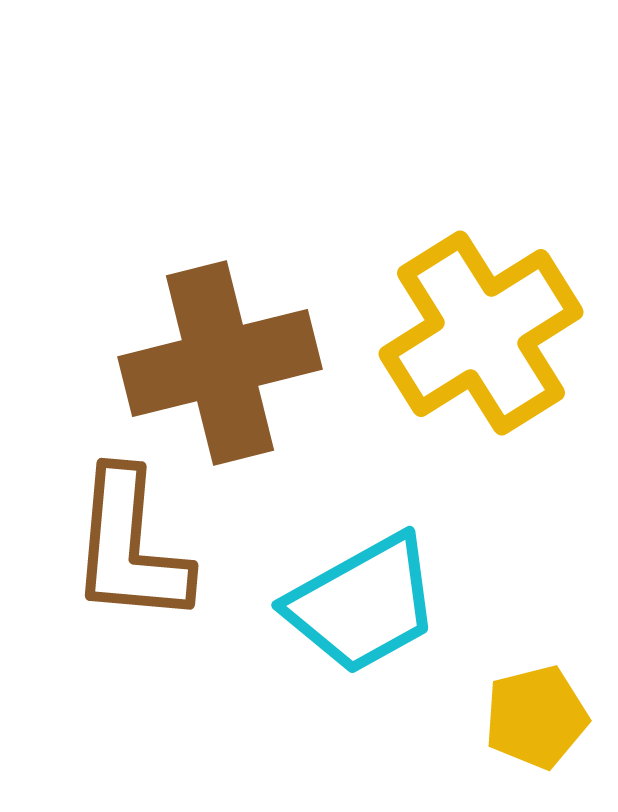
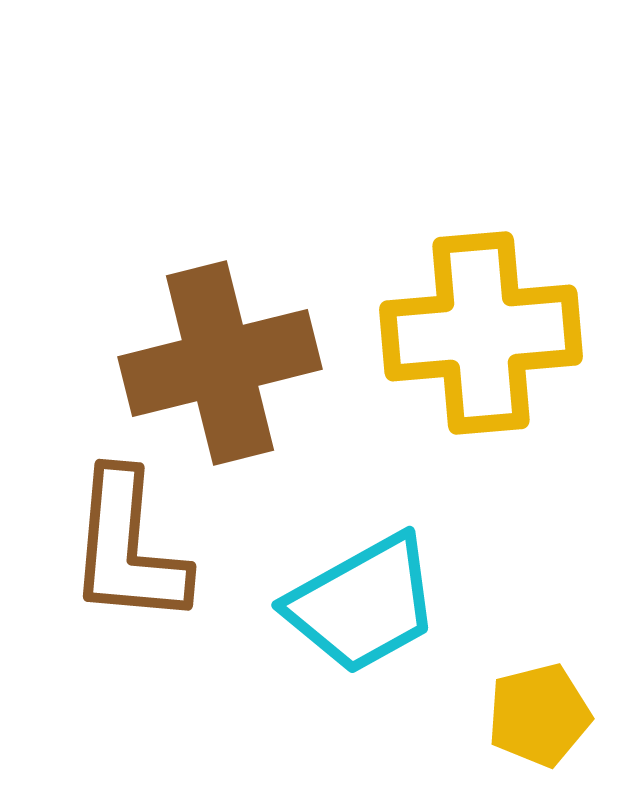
yellow cross: rotated 27 degrees clockwise
brown L-shape: moved 2 px left, 1 px down
yellow pentagon: moved 3 px right, 2 px up
